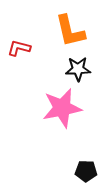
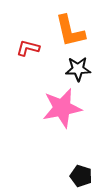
red L-shape: moved 9 px right
black pentagon: moved 5 px left, 5 px down; rotated 15 degrees clockwise
